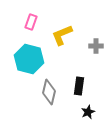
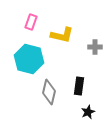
yellow L-shape: rotated 145 degrees counterclockwise
gray cross: moved 1 px left, 1 px down
